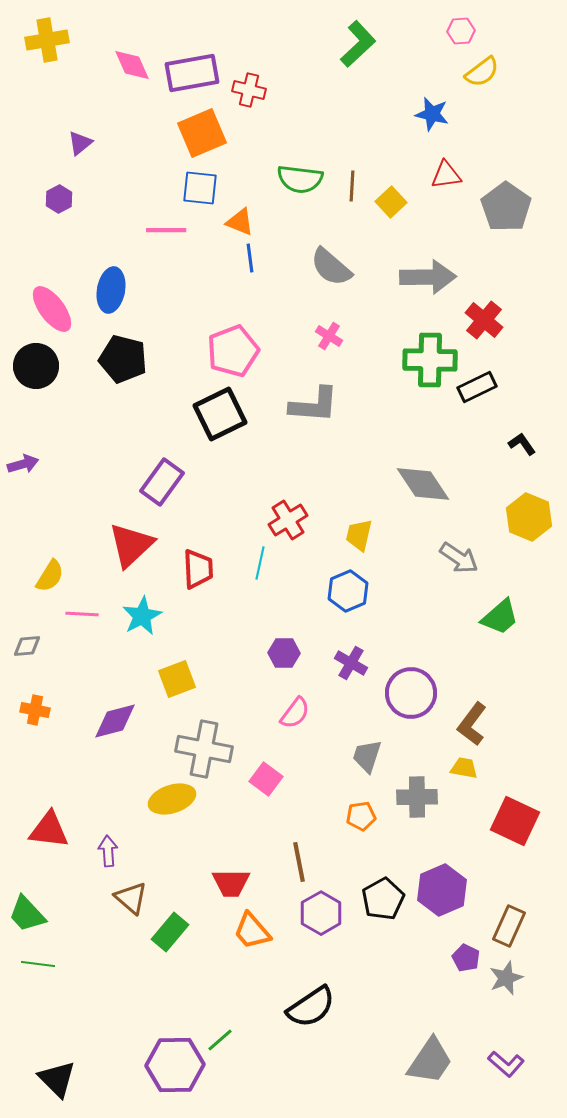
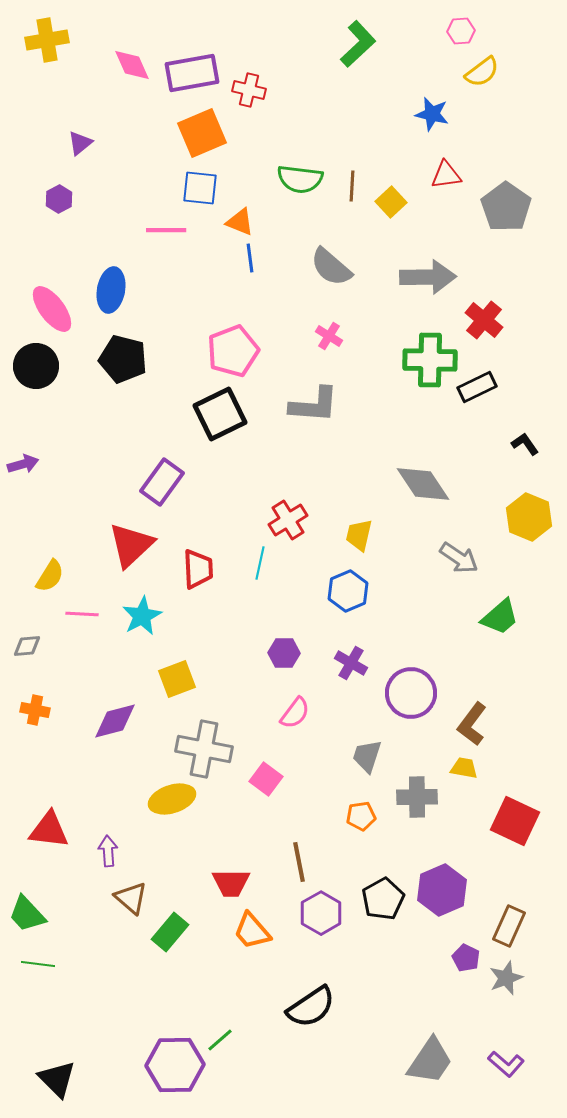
black L-shape at (522, 444): moved 3 px right
